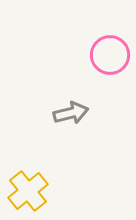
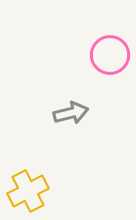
yellow cross: rotated 12 degrees clockwise
